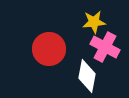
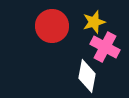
yellow star: rotated 10 degrees counterclockwise
red circle: moved 3 px right, 23 px up
